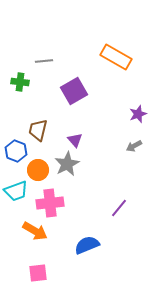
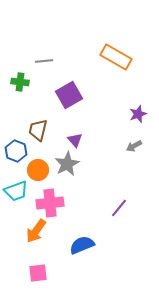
purple square: moved 5 px left, 4 px down
orange arrow: moved 1 px right; rotated 95 degrees clockwise
blue semicircle: moved 5 px left
